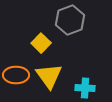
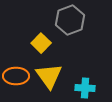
orange ellipse: moved 1 px down
